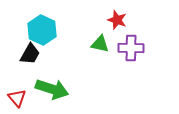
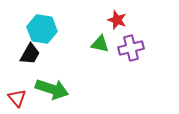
cyan hexagon: moved 1 px up; rotated 16 degrees counterclockwise
purple cross: rotated 15 degrees counterclockwise
